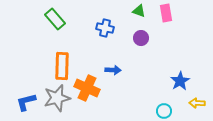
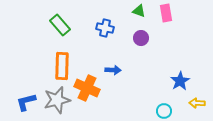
green rectangle: moved 5 px right, 6 px down
gray star: moved 2 px down
